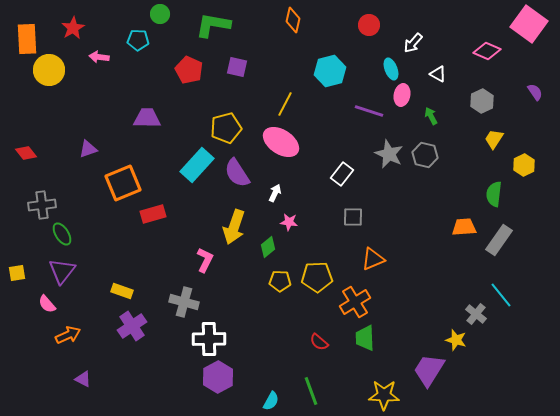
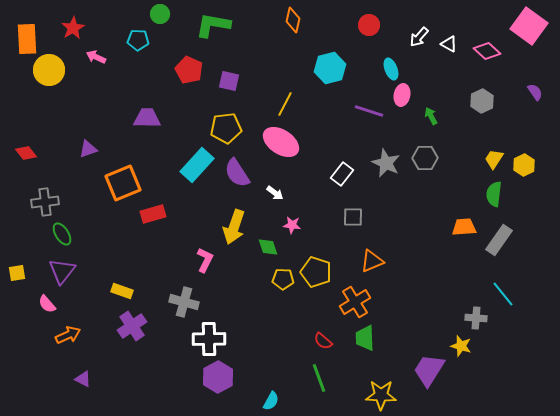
pink square at (529, 24): moved 2 px down
white arrow at (413, 43): moved 6 px right, 6 px up
pink diamond at (487, 51): rotated 20 degrees clockwise
pink arrow at (99, 57): moved 3 px left; rotated 18 degrees clockwise
purple square at (237, 67): moved 8 px left, 14 px down
cyan hexagon at (330, 71): moved 3 px up
white triangle at (438, 74): moved 11 px right, 30 px up
yellow pentagon at (226, 128): rotated 8 degrees clockwise
yellow trapezoid at (494, 139): moved 20 px down
gray star at (389, 154): moved 3 px left, 9 px down
gray hexagon at (425, 155): moved 3 px down; rotated 15 degrees counterclockwise
white arrow at (275, 193): rotated 102 degrees clockwise
gray cross at (42, 205): moved 3 px right, 3 px up
pink star at (289, 222): moved 3 px right, 3 px down
green diamond at (268, 247): rotated 70 degrees counterclockwise
orange triangle at (373, 259): moved 1 px left, 2 px down
yellow pentagon at (317, 277): moved 1 px left, 5 px up; rotated 20 degrees clockwise
yellow pentagon at (280, 281): moved 3 px right, 2 px up
cyan line at (501, 295): moved 2 px right, 1 px up
gray cross at (476, 314): moved 4 px down; rotated 35 degrees counterclockwise
yellow star at (456, 340): moved 5 px right, 6 px down
red semicircle at (319, 342): moved 4 px right, 1 px up
green line at (311, 391): moved 8 px right, 13 px up
yellow star at (384, 395): moved 3 px left
